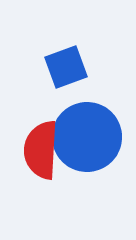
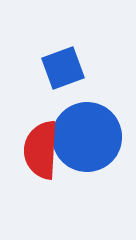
blue square: moved 3 px left, 1 px down
